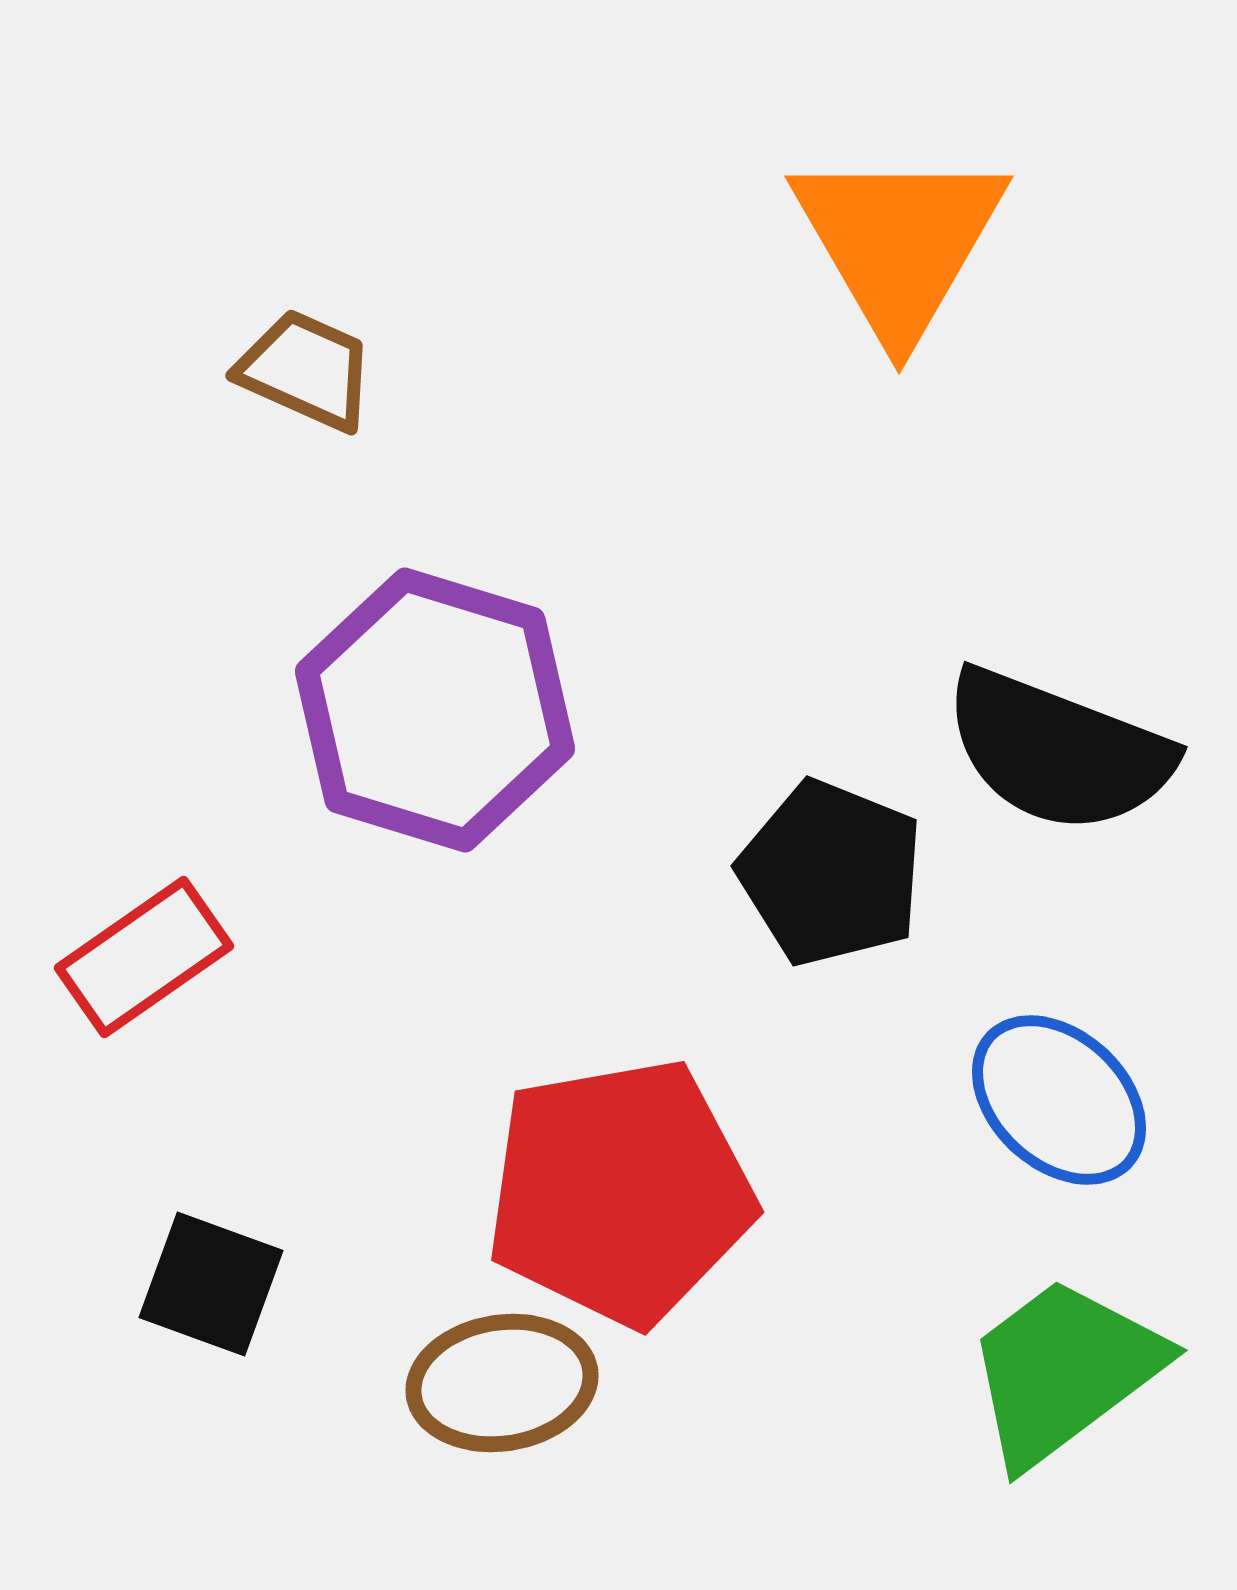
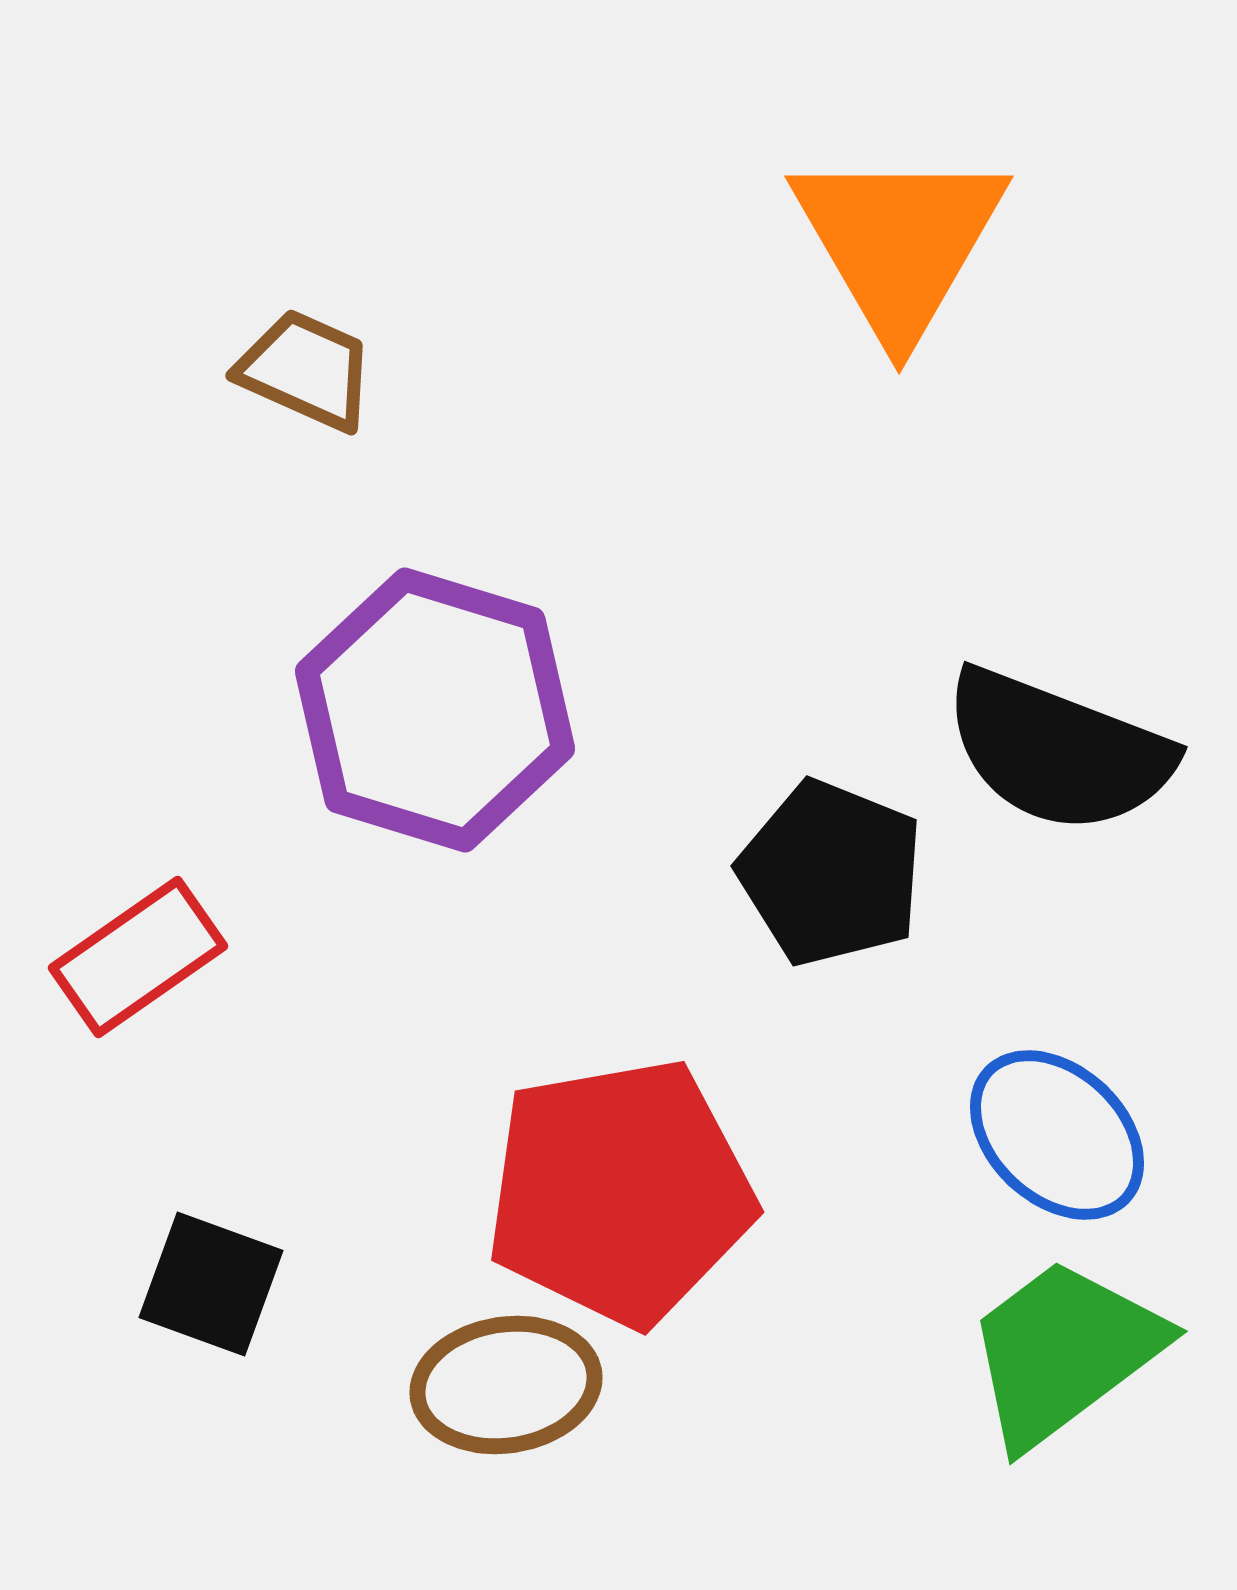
red rectangle: moved 6 px left
blue ellipse: moved 2 px left, 35 px down
green trapezoid: moved 19 px up
brown ellipse: moved 4 px right, 2 px down
